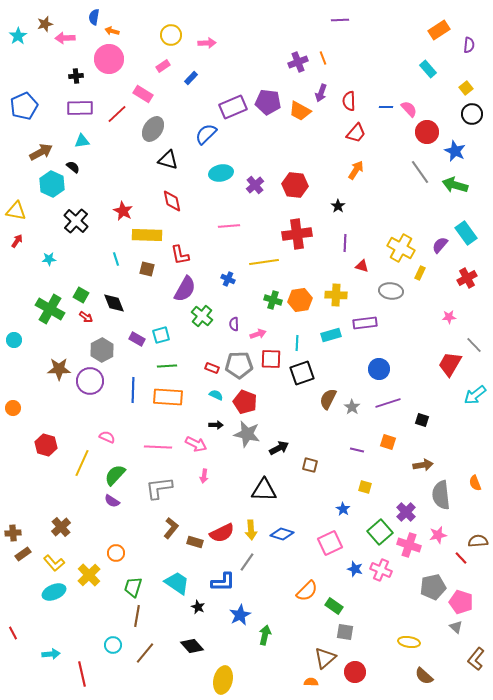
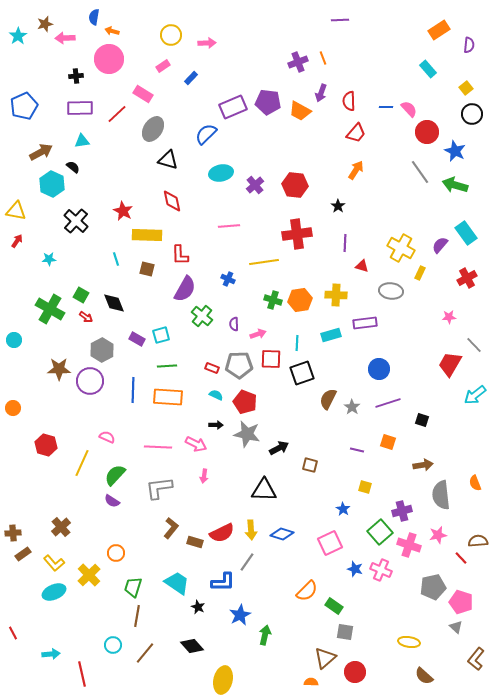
red L-shape at (180, 255): rotated 10 degrees clockwise
purple cross at (406, 512): moved 4 px left, 1 px up; rotated 30 degrees clockwise
